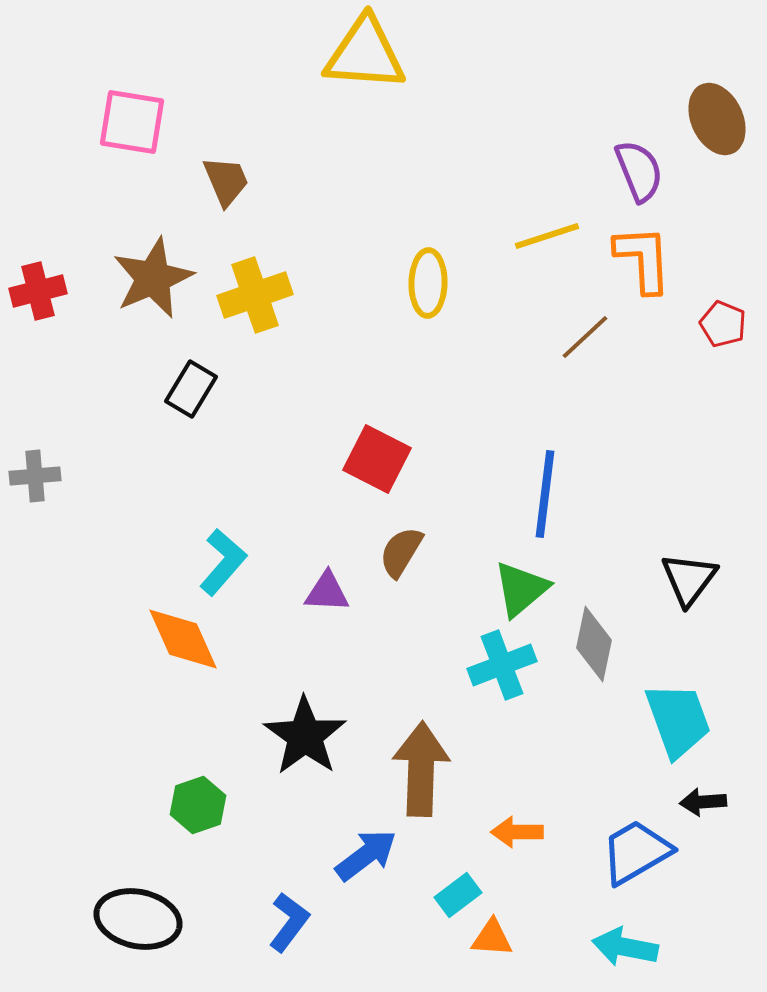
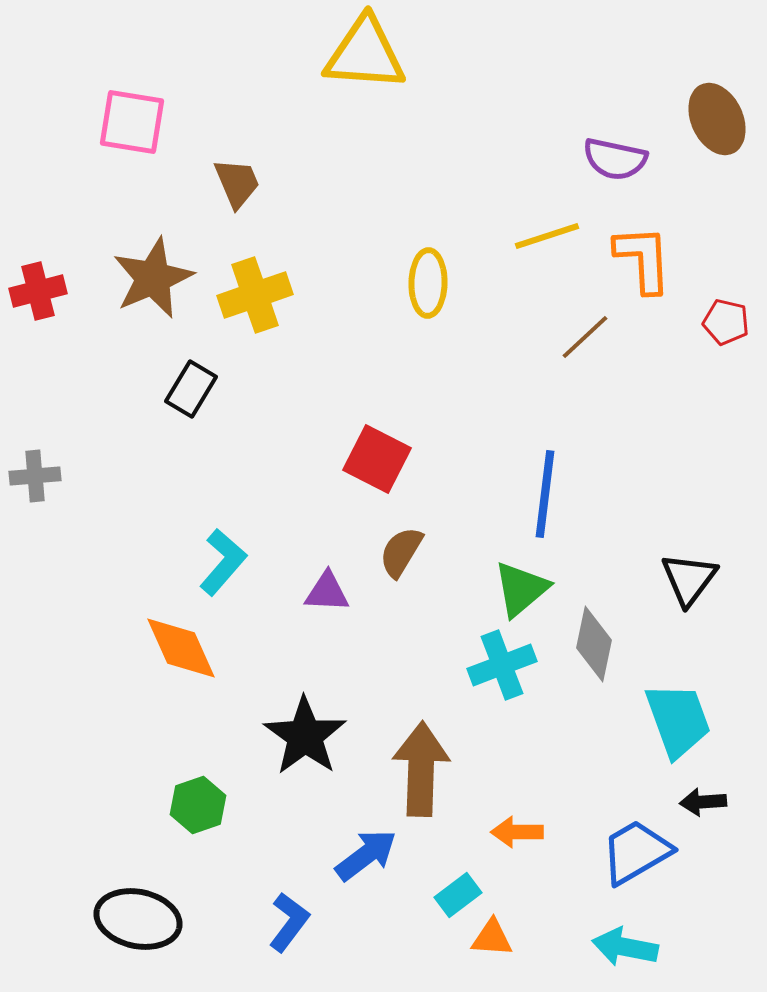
purple semicircle: moved 24 px left, 12 px up; rotated 124 degrees clockwise
brown trapezoid: moved 11 px right, 2 px down
red pentagon: moved 3 px right, 2 px up; rotated 9 degrees counterclockwise
orange diamond: moved 2 px left, 9 px down
